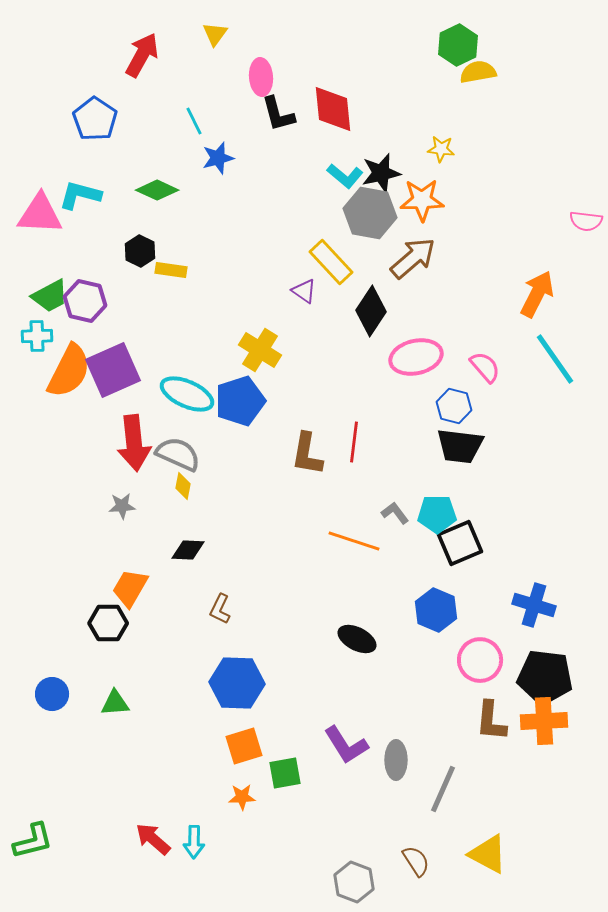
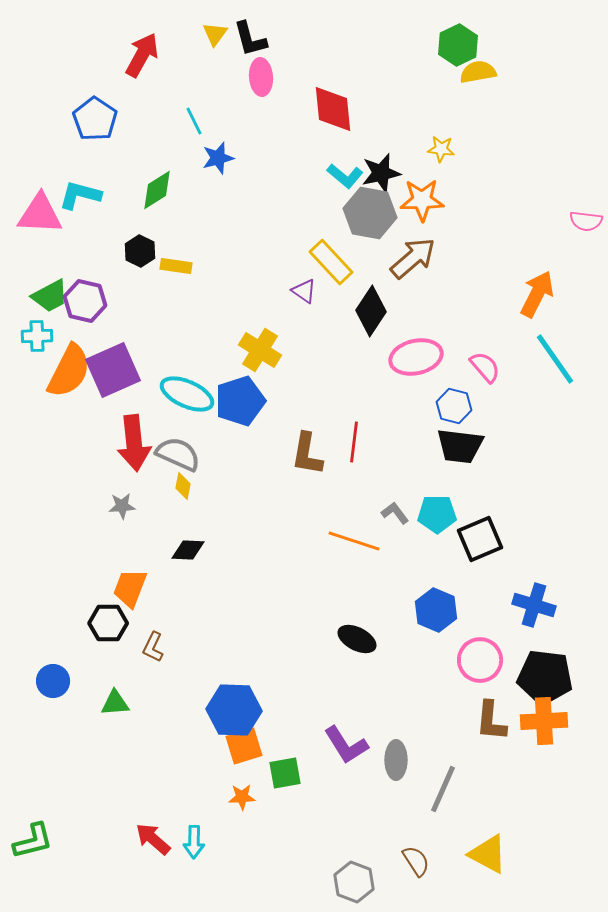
black L-shape at (278, 114): moved 28 px left, 75 px up
green diamond at (157, 190): rotated 57 degrees counterclockwise
yellow rectangle at (171, 270): moved 5 px right, 4 px up
black square at (460, 543): moved 20 px right, 4 px up
orange trapezoid at (130, 588): rotated 9 degrees counterclockwise
brown L-shape at (220, 609): moved 67 px left, 38 px down
blue hexagon at (237, 683): moved 3 px left, 27 px down
blue circle at (52, 694): moved 1 px right, 13 px up
